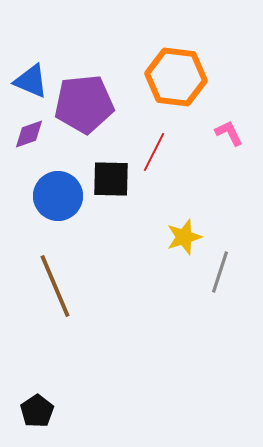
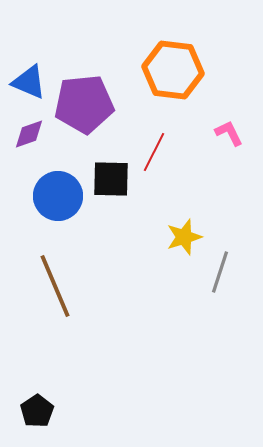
orange hexagon: moved 3 px left, 7 px up
blue triangle: moved 2 px left, 1 px down
